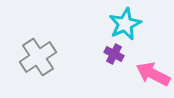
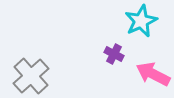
cyan star: moved 16 px right, 3 px up
gray cross: moved 7 px left, 19 px down; rotated 9 degrees counterclockwise
